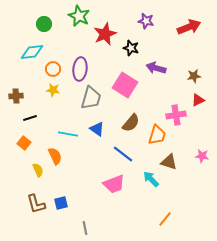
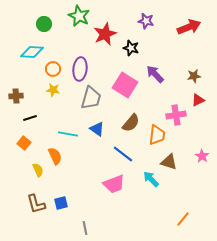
cyan diamond: rotated 10 degrees clockwise
purple arrow: moved 1 px left, 6 px down; rotated 30 degrees clockwise
orange trapezoid: rotated 10 degrees counterclockwise
pink star: rotated 24 degrees clockwise
orange line: moved 18 px right
